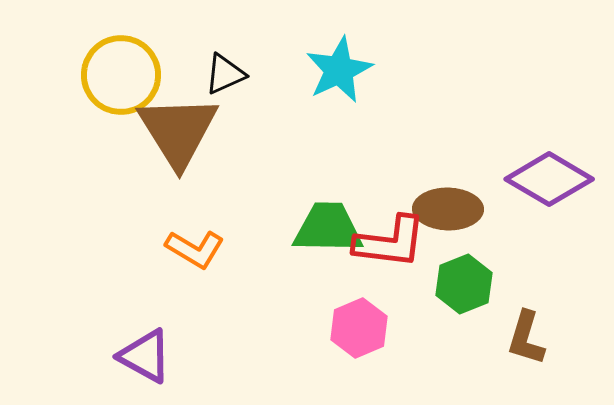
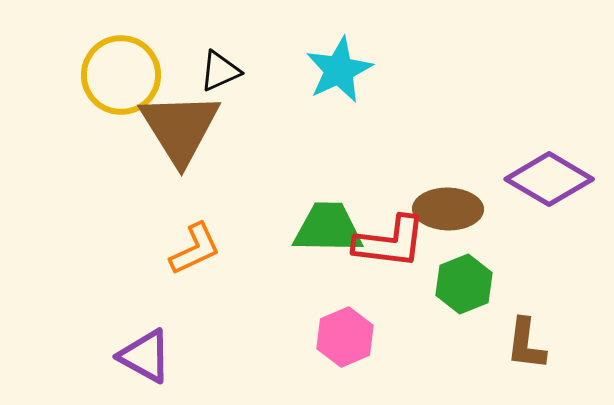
black triangle: moved 5 px left, 3 px up
brown triangle: moved 2 px right, 3 px up
orange L-shape: rotated 56 degrees counterclockwise
pink hexagon: moved 14 px left, 9 px down
brown L-shape: moved 6 px down; rotated 10 degrees counterclockwise
